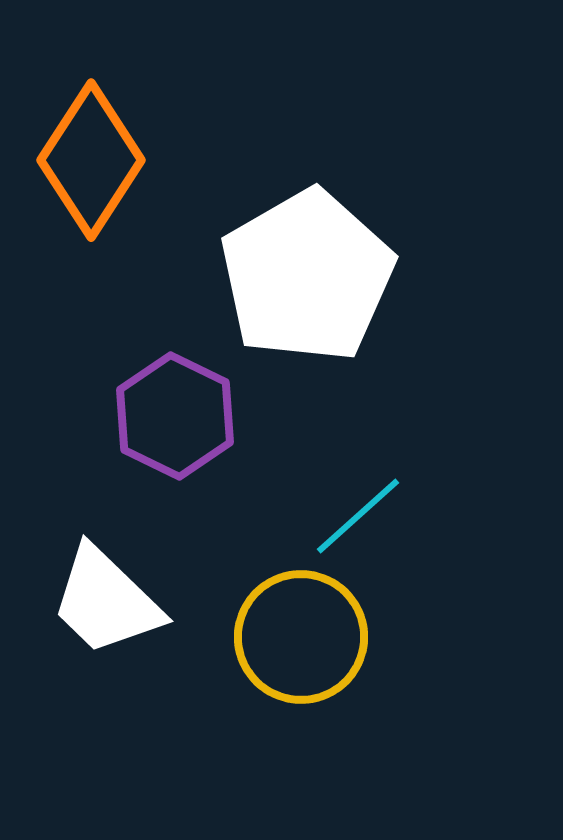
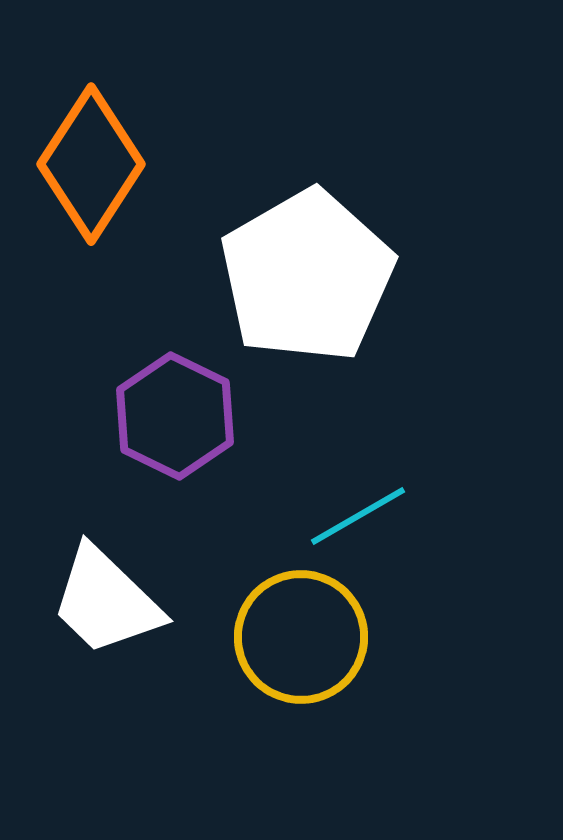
orange diamond: moved 4 px down
cyan line: rotated 12 degrees clockwise
